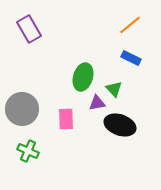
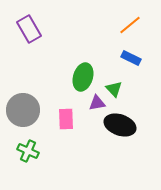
gray circle: moved 1 px right, 1 px down
